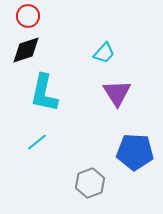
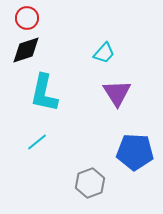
red circle: moved 1 px left, 2 px down
